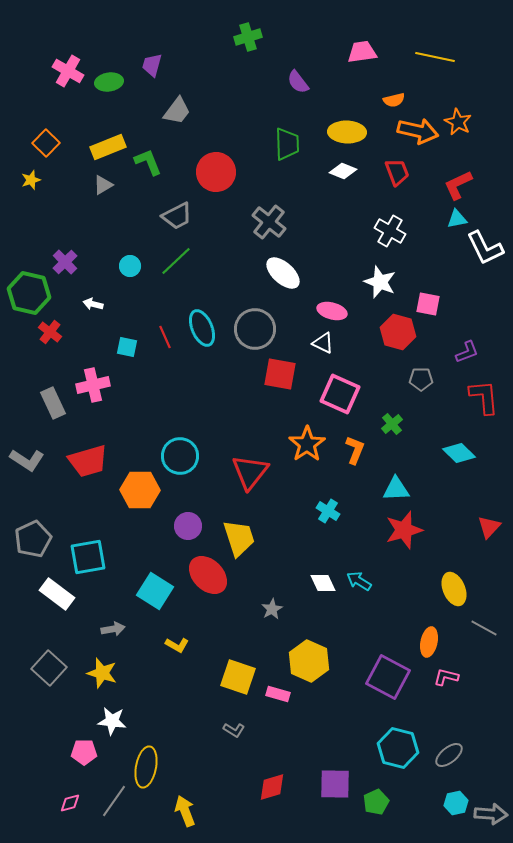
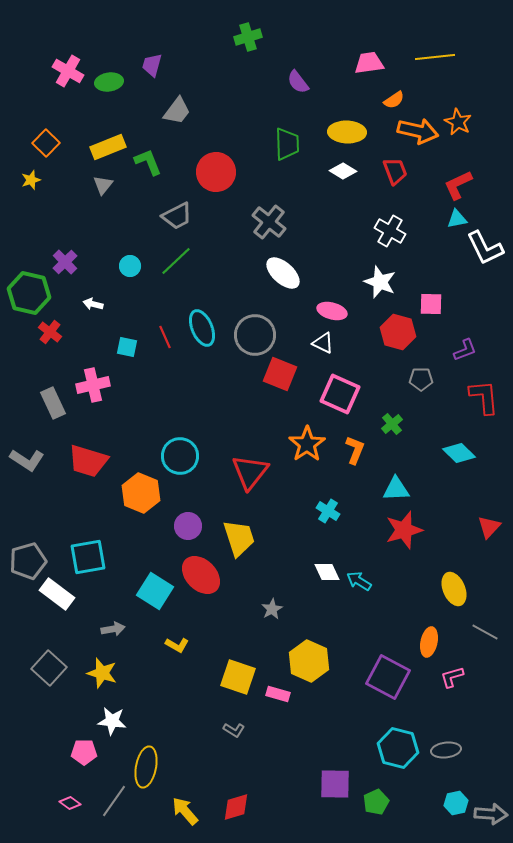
pink trapezoid at (362, 52): moved 7 px right, 11 px down
yellow line at (435, 57): rotated 18 degrees counterclockwise
orange semicircle at (394, 100): rotated 20 degrees counterclockwise
white diamond at (343, 171): rotated 8 degrees clockwise
red trapezoid at (397, 172): moved 2 px left, 1 px up
gray triangle at (103, 185): rotated 20 degrees counterclockwise
pink square at (428, 304): moved 3 px right; rotated 10 degrees counterclockwise
gray circle at (255, 329): moved 6 px down
purple L-shape at (467, 352): moved 2 px left, 2 px up
red square at (280, 374): rotated 12 degrees clockwise
red trapezoid at (88, 461): rotated 33 degrees clockwise
orange hexagon at (140, 490): moved 1 px right, 3 px down; rotated 21 degrees clockwise
gray pentagon at (33, 539): moved 5 px left, 22 px down; rotated 9 degrees clockwise
red ellipse at (208, 575): moved 7 px left
white diamond at (323, 583): moved 4 px right, 11 px up
gray line at (484, 628): moved 1 px right, 4 px down
pink L-shape at (446, 677): moved 6 px right; rotated 30 degrees counterclockwise
gray ellipse at (449, 755): moved 3 px left, 5 px up; rotated 32 degrees clockwise
red diamond at (272, 787): moved 36 px left, 20 px down
pink diamond at (70, 803): rotated 50 degrees clockwise
yellow arrow at (185, 811): rotated 20 degrees counterclockwise
